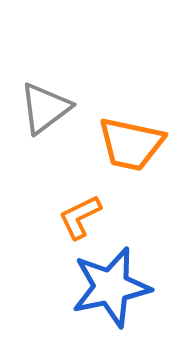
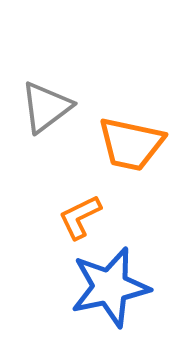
gray triangle: moved 1 px right, 1 px up
blue star: moved 1 px left
